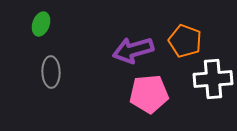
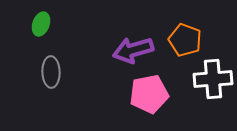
orange pentagon: moved 1 px up
pink pentagon: rotated 6 degrees counterclockwise
